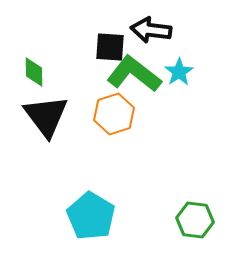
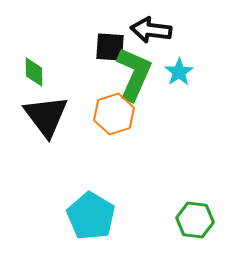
green L-shape: rotated 76 degrees clockwise
